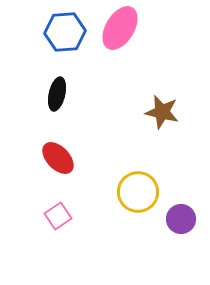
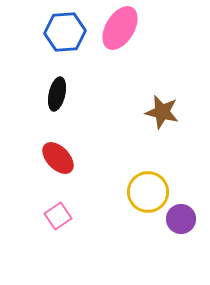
yellow circle: moved 10 px right
